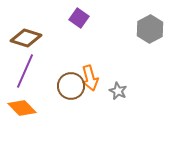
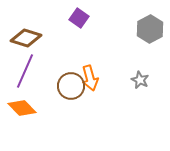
gray star: moved 22 px right, 11 px up
